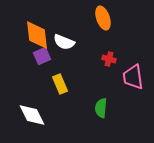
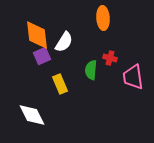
orange ellipse: rotated 15 degrees clockwise
white semicircle: rotated 80 degrees counterclockwise
red cross: moved 1 px right, 1 px up
green semicircle: moved 10 px left, 38 px up
